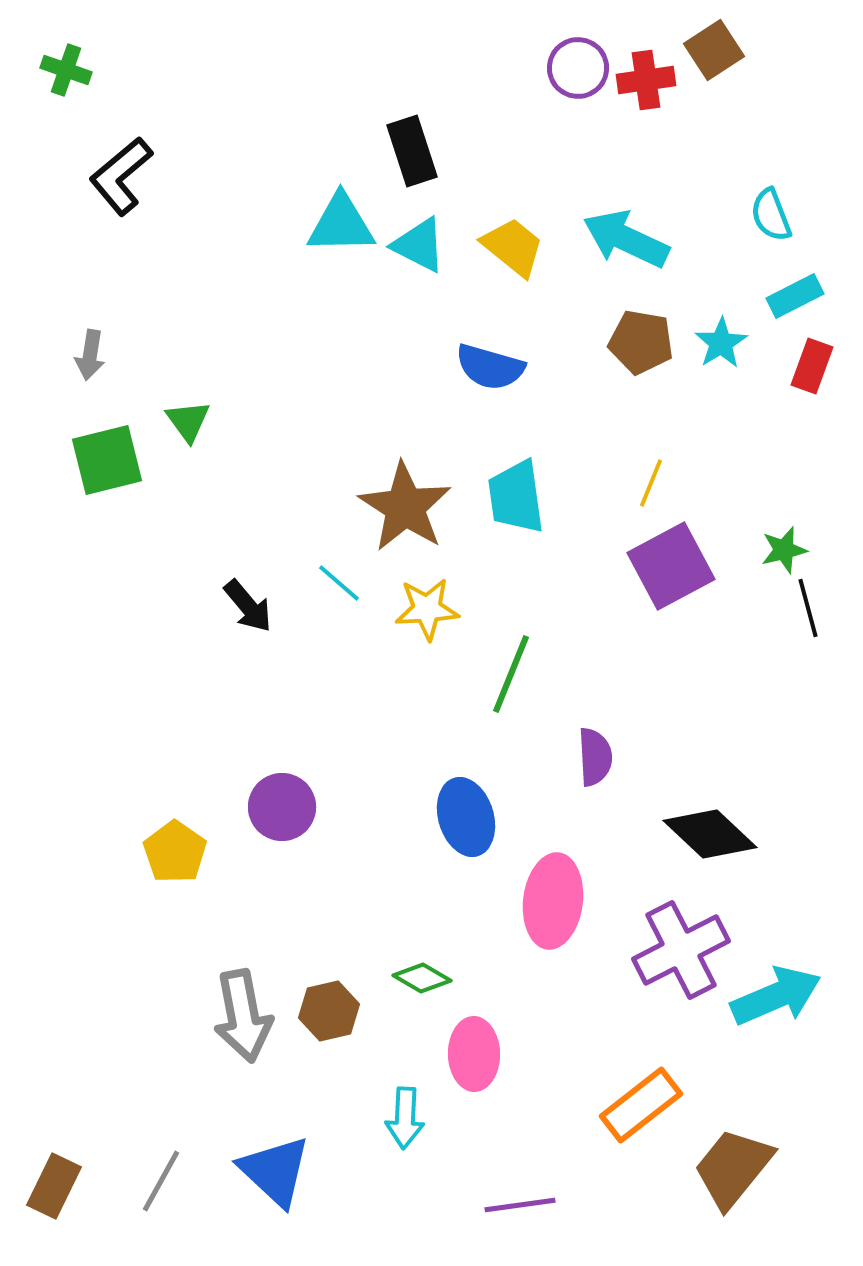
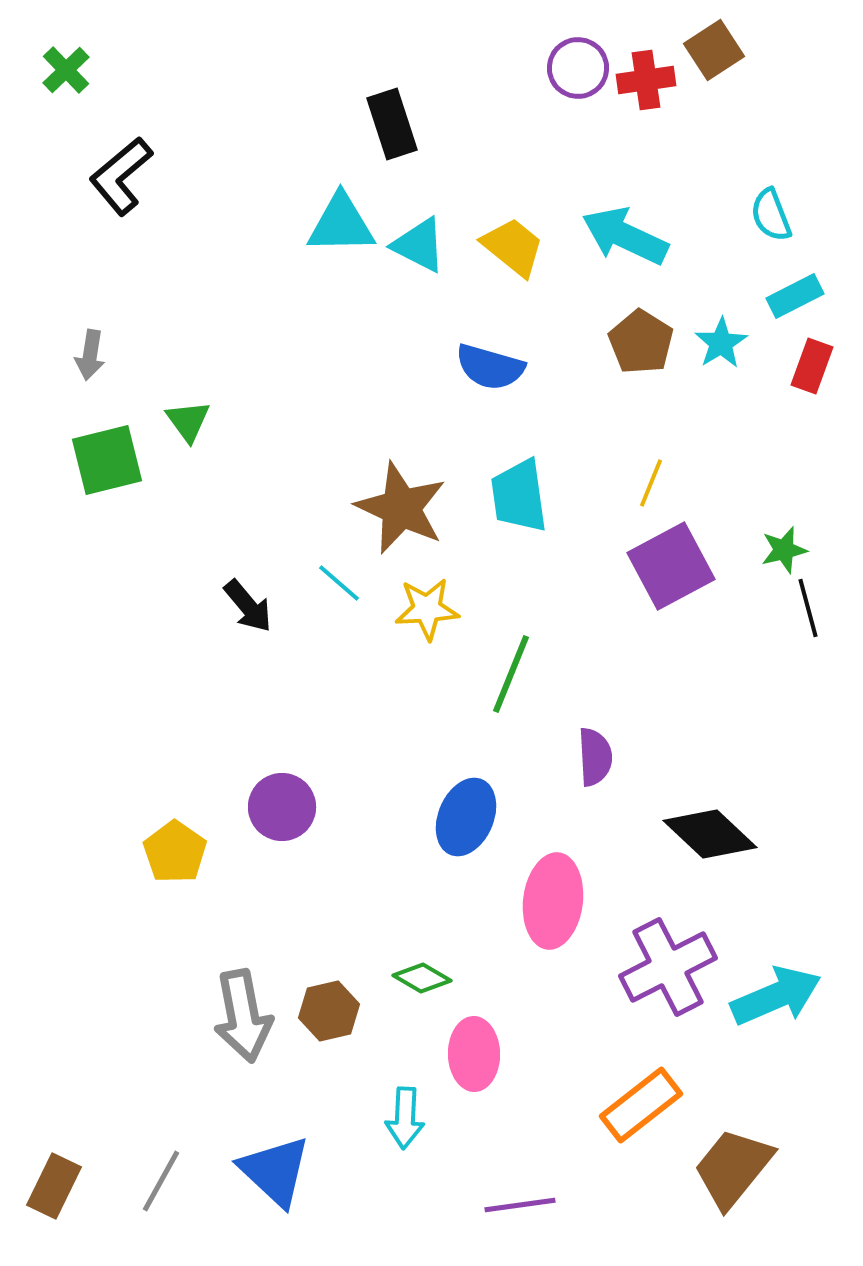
green cross at (66, 70): rotated 27 degrees clockwise
black rectangle at (412, 151): moved 20 px left, 27 px up
cyan arrow at (626, 239): moved 1 px left, 3 px up
brown pentagon at (641, 342): rotated 22 degrees clockwise
cyan trapezoid at (516, 497): moved 3 px right, 1 px up
brown star at (405, 507): moved 4 px left, 1 px down; rotated 8 degrees counterclockwise
blue ellipse at (466, 817): rotated 40 degrees clockwise
purple cross at (681, 950): moved 13 px left, 17 px down
